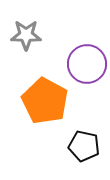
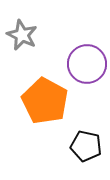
gray star: moved 4 px left; rotated 24 degrees clockwise
black pentagon: moved 2 px right
